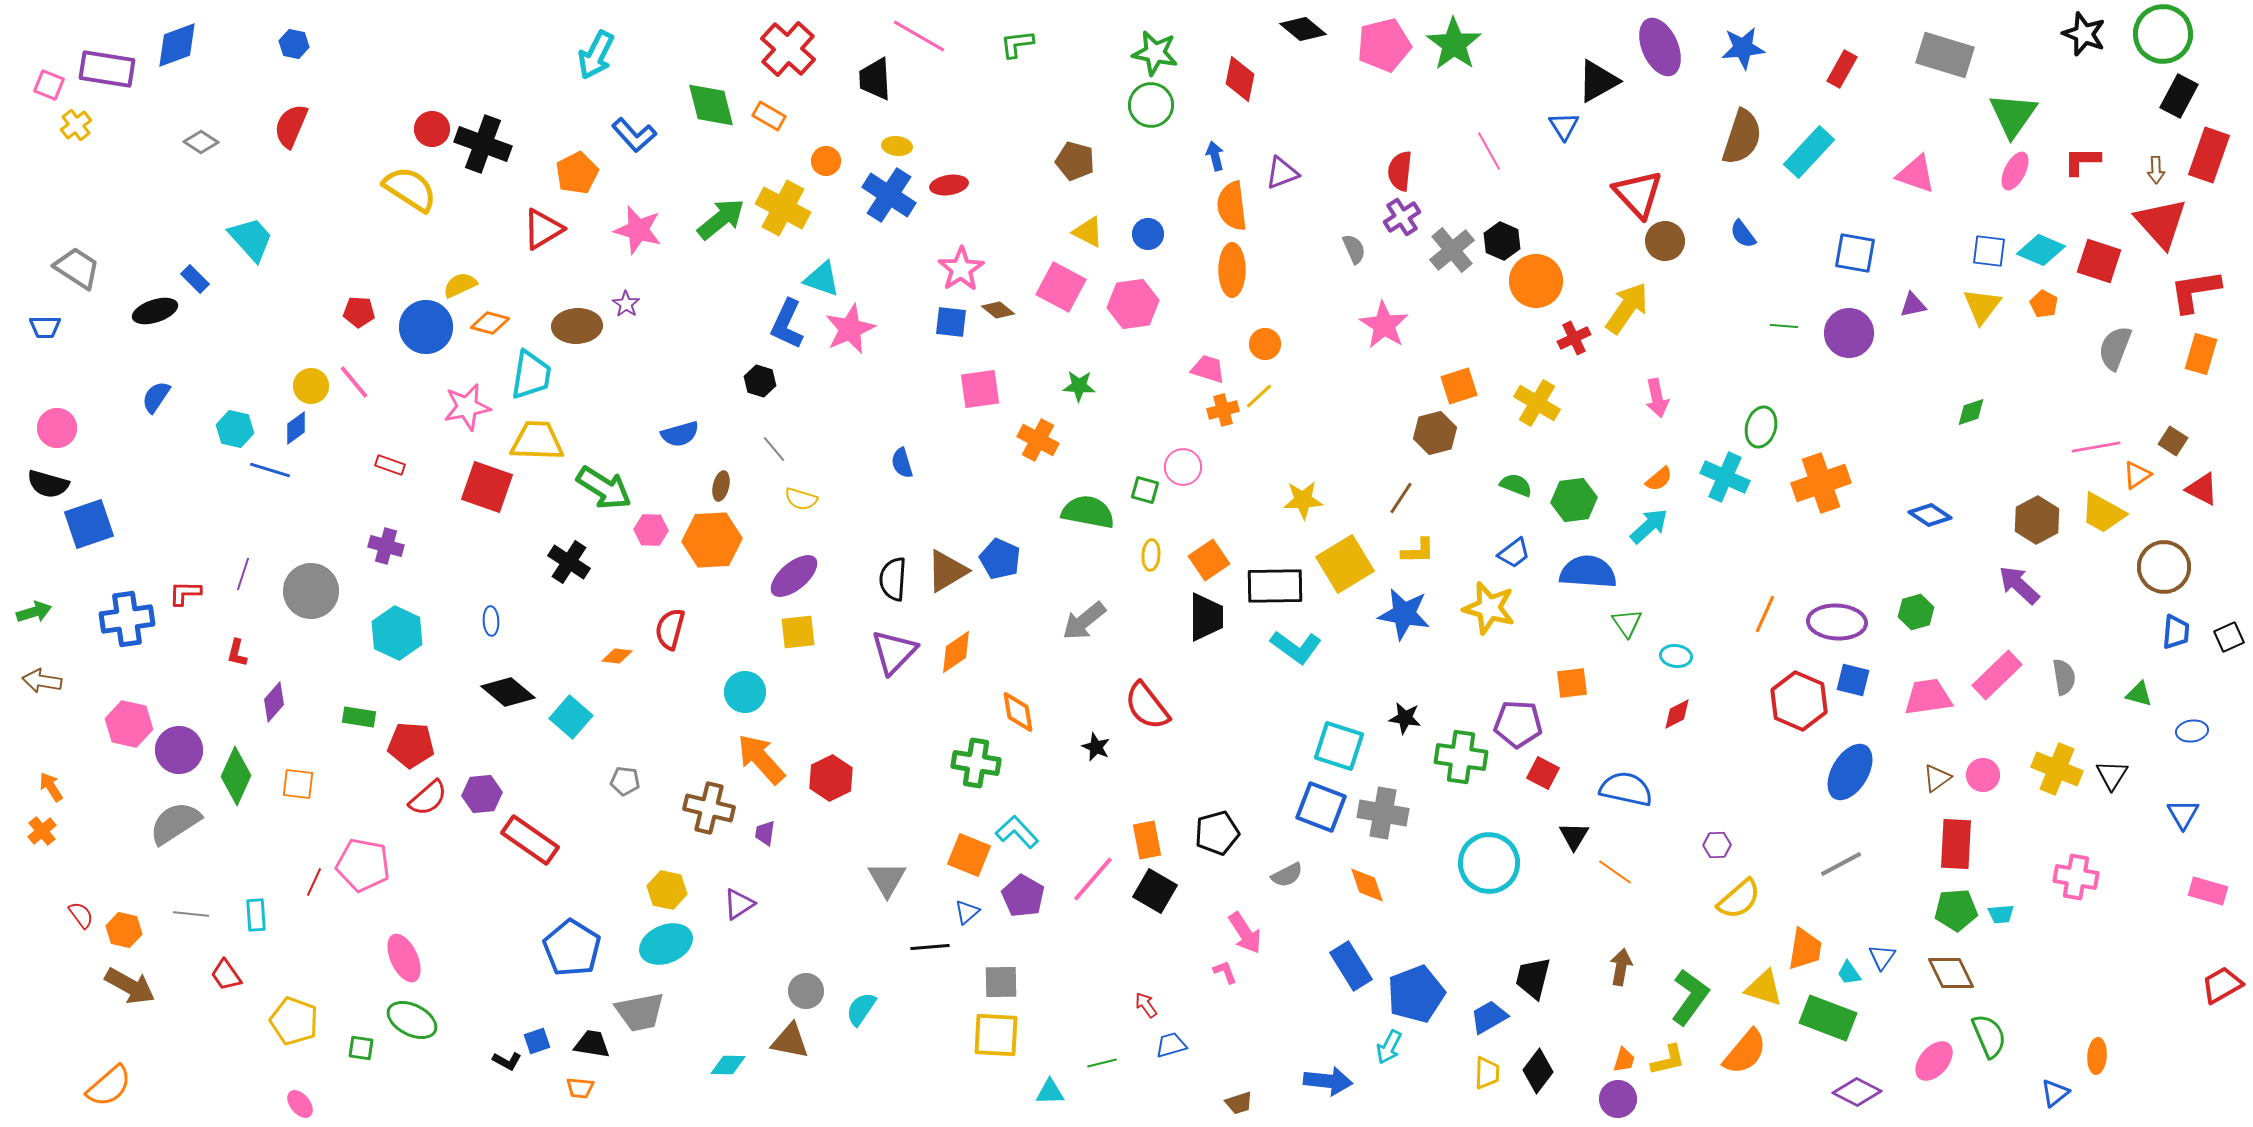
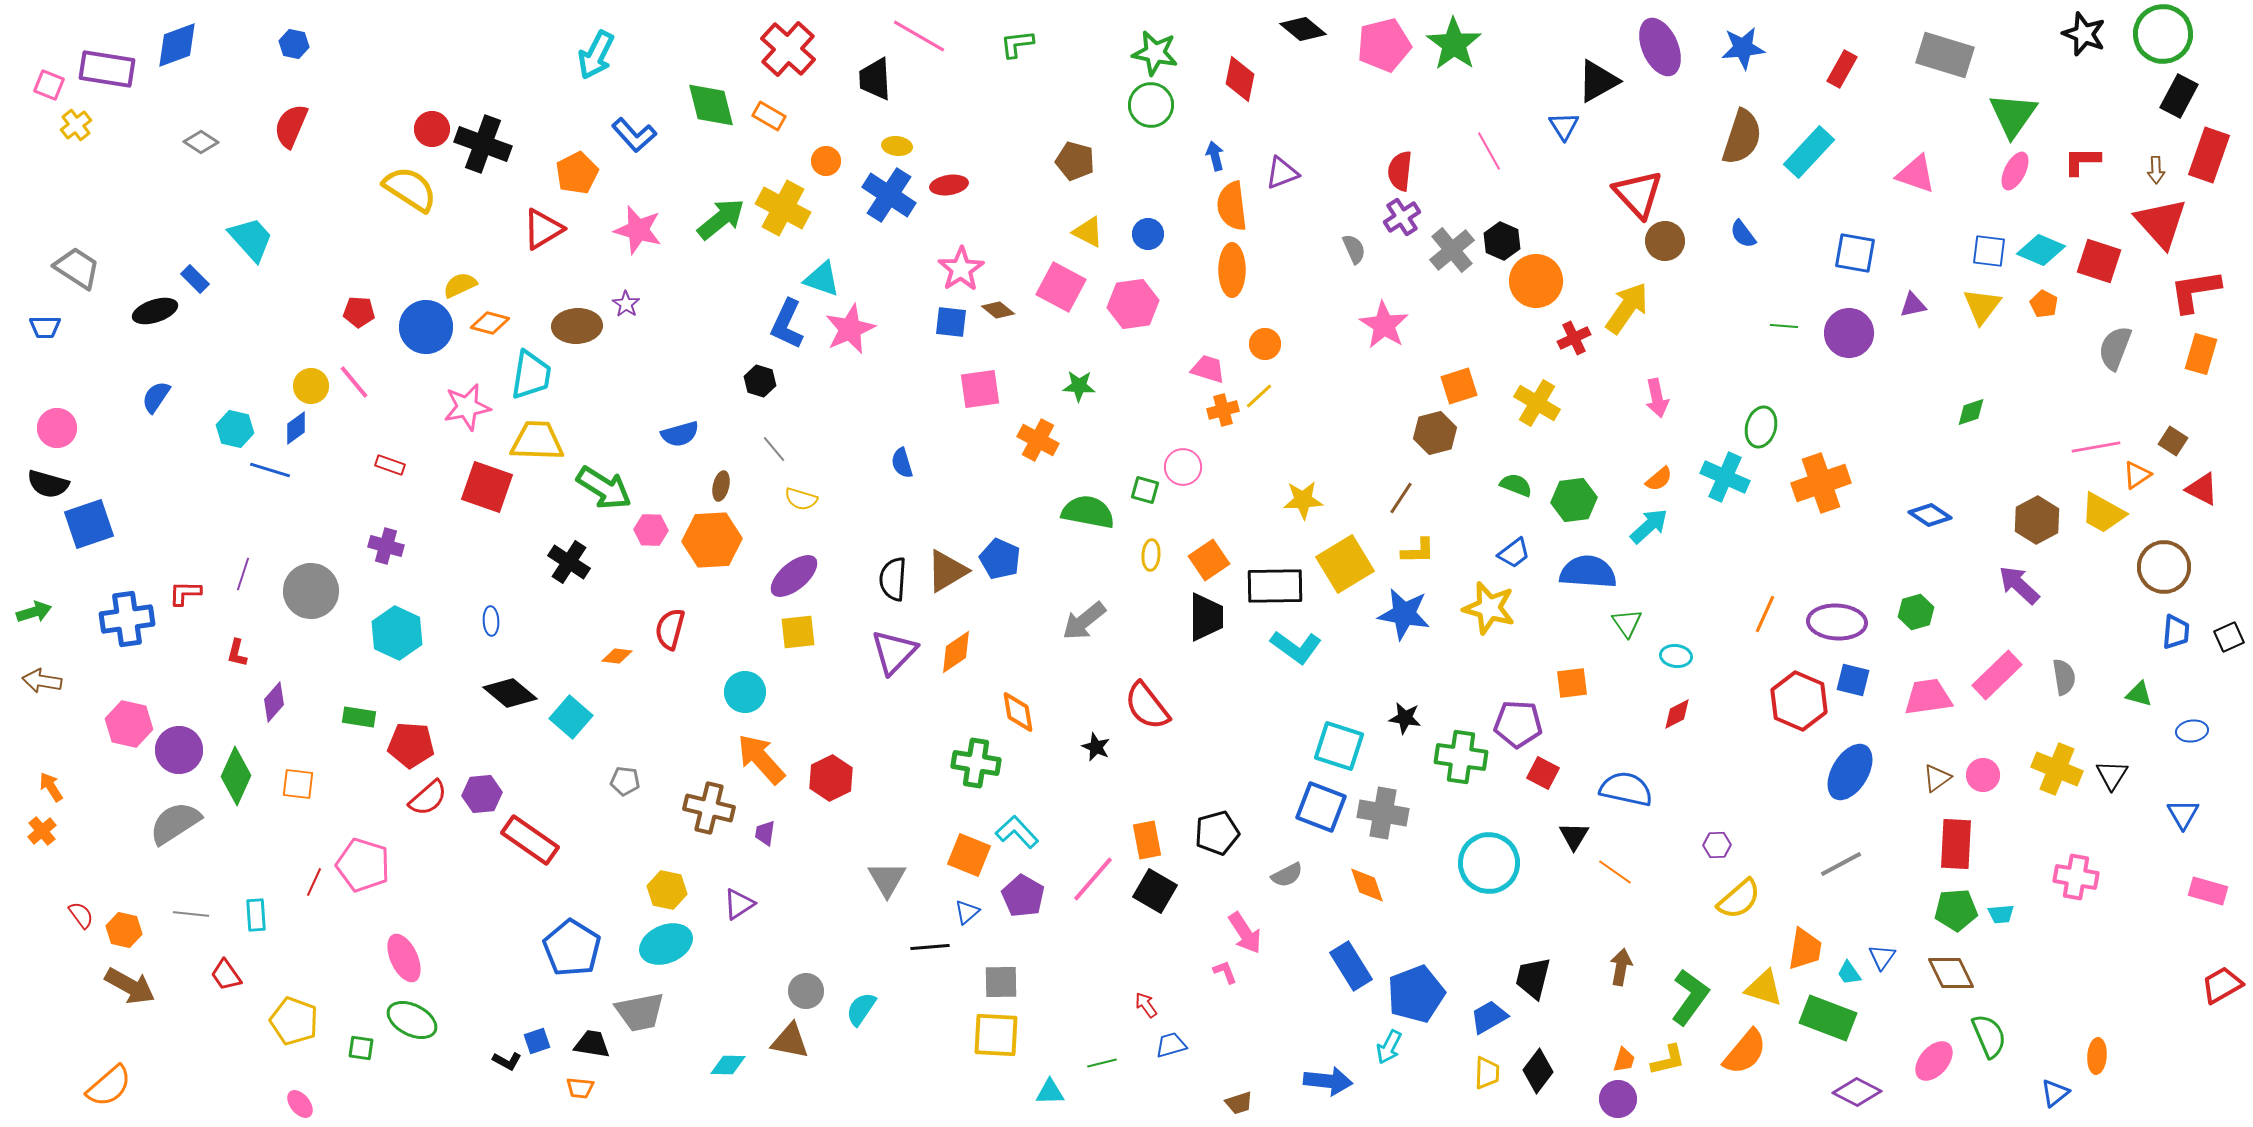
black diamond at (508, 692): moved 2 px right, 1 px down
pink pentagon at (363, 865): rotated 6 degrees clockwise
